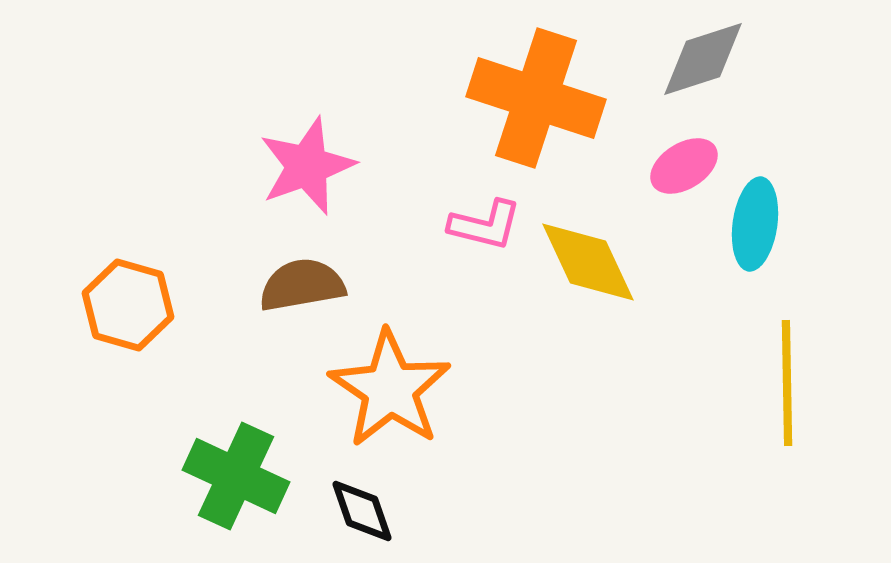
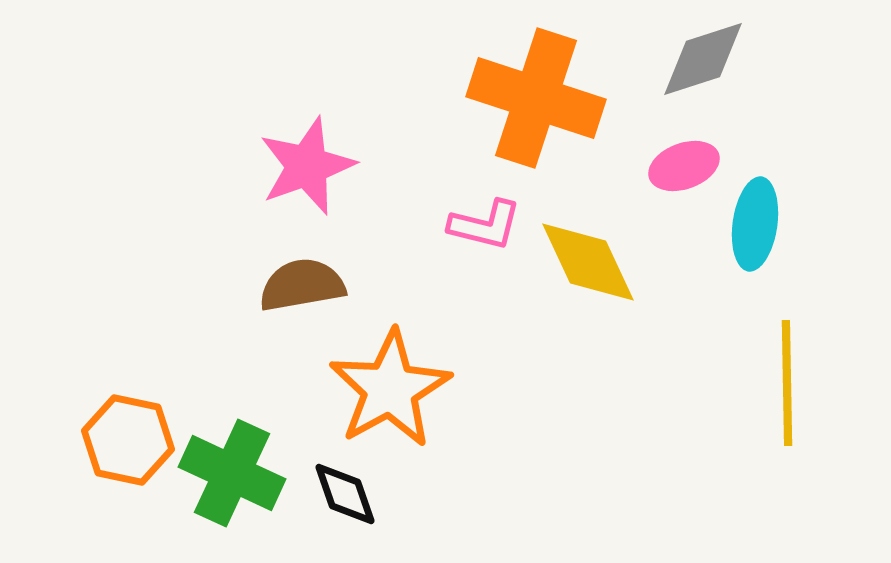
pink ellipse: rotated 12 degrees clockwise
orange hexagon: moved 135 px down; rotated 4 degrees counterclockwise
orange star: rotated 9 degrees clockwise
green cross: moved 4 px left, 3 px up
black diamond: moved 17 px left, 17 px up
